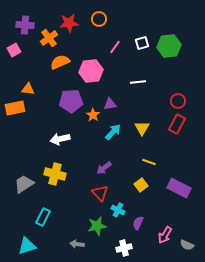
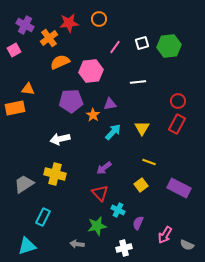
purple cross: rotated 24 degrees clockwise
